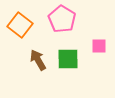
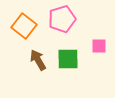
pink pentagon: rotated 24 degrees clockwise
orange square: moved 4 px right, 1 px down
